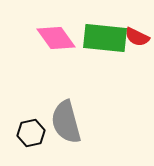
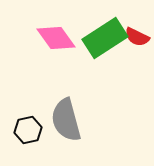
green rectangle: rotated 39 degrees counterclockwise
gray semicircle: moved 2 px up
black hexagon: moved 3 px left, 3 px up
